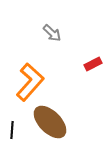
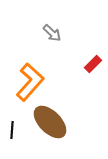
red rectangle: rotated 18 degrees counterclockwise
